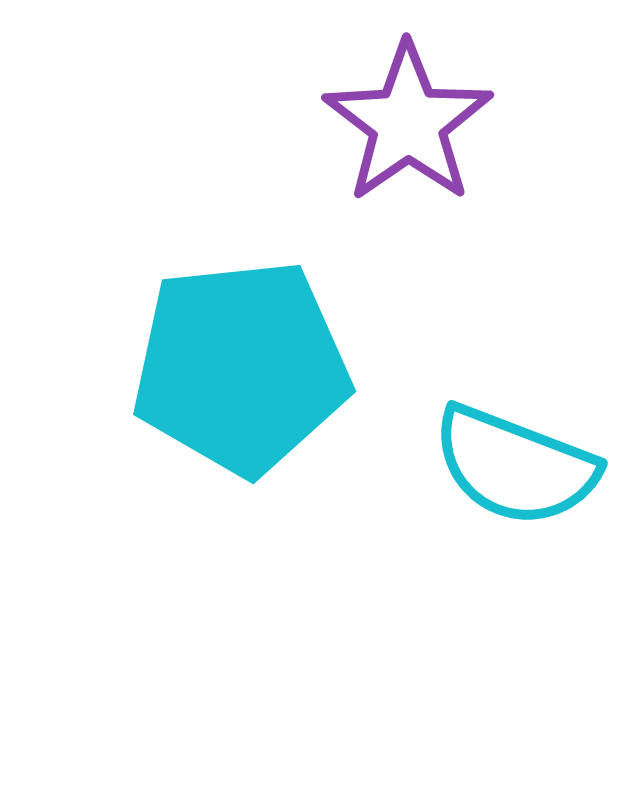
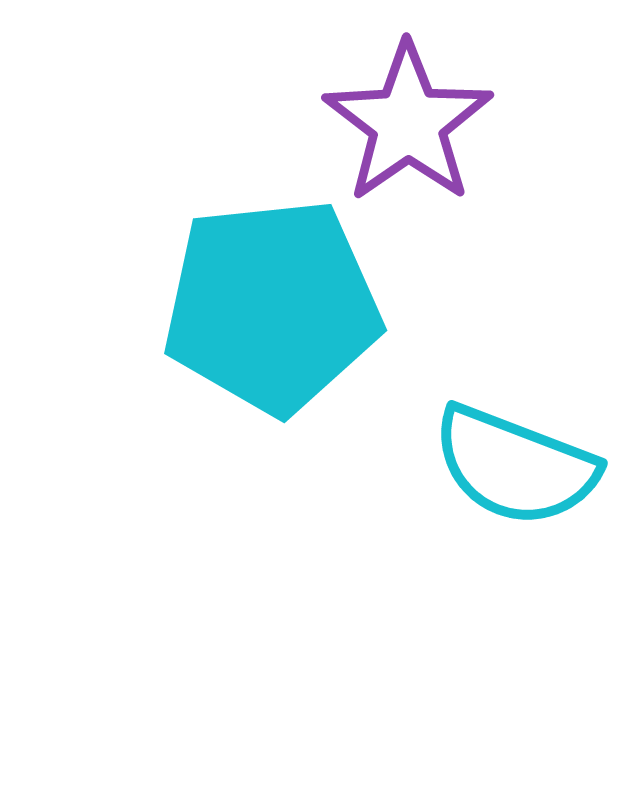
cyan pentagon: moved 31 px right, 61 px up
